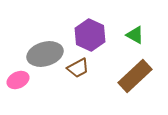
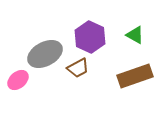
purple hexagon: moved 2 px down
gray ellipse: rotated 12 degrees counterclockwise
brown rectangle: rotated 24 degrees clockwise
pink ellipse: rotated 15 degrees counterclockwise
